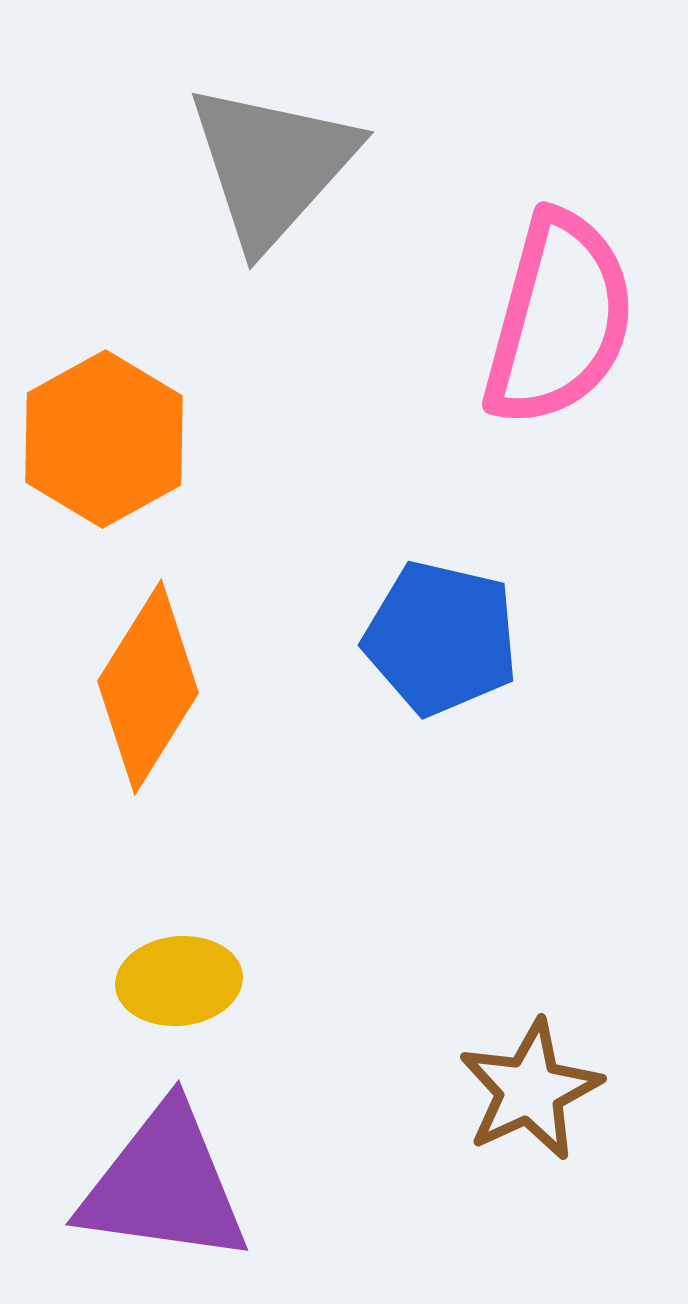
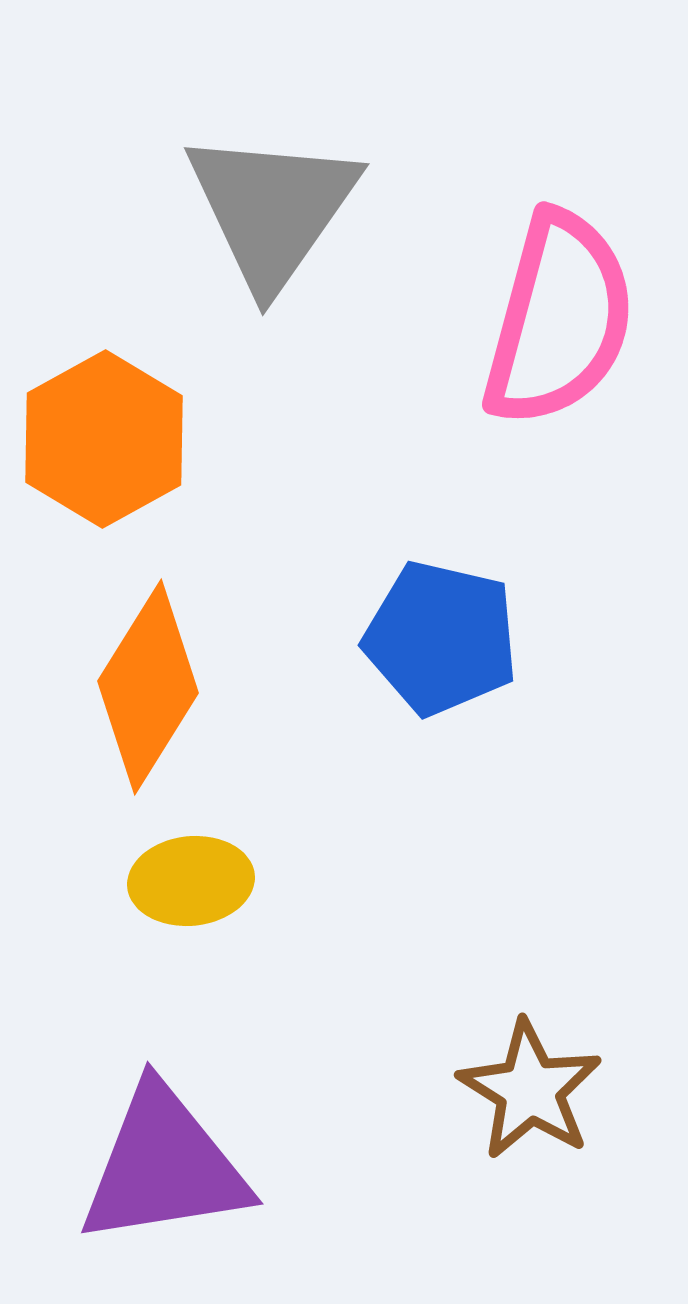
gray triangle: moved 44 px down; rotated 7 degrees counterclockwise
yellow ellipse: moved 12 px right, 100 px up
brown star: rotated 15 degrees counterclockwise
purple triangle: moved 19 px up; rotated 17 degrees counterclockwise
